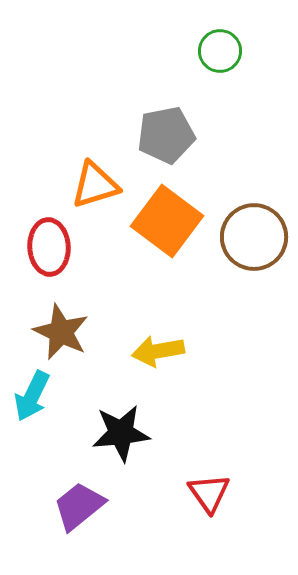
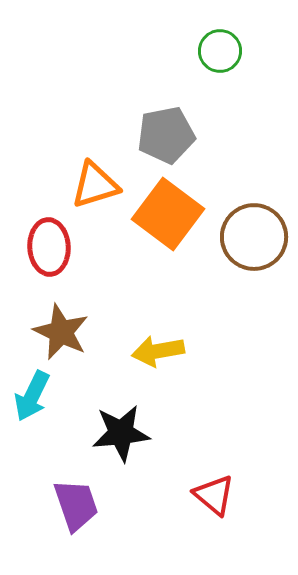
orange square: moved 1 px right, 7 px up
red triangle: moved 5 px right, 2 px down; rotated 15 degrees counterclockwise
purple trapezoid: moved 3 px left, 1 px up; rotated 110 degrees clockwise
